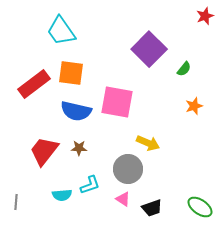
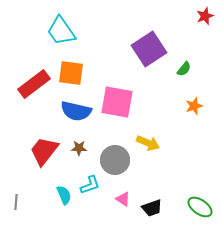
purple square: rotated 12 degrees clockwise
gray circle: moved 13 px left, 9 px up
cyan semicircle: moved 2 px right; rotated 108 degrees counterclockwise
